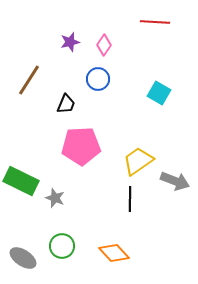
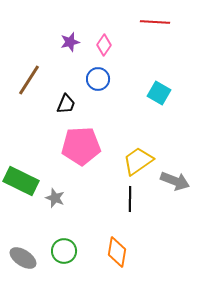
green circle: moved 2 px right, 5 px down
orange diamond: moved 3 px right, 1 px up; rotated 52 degrees clockwise
